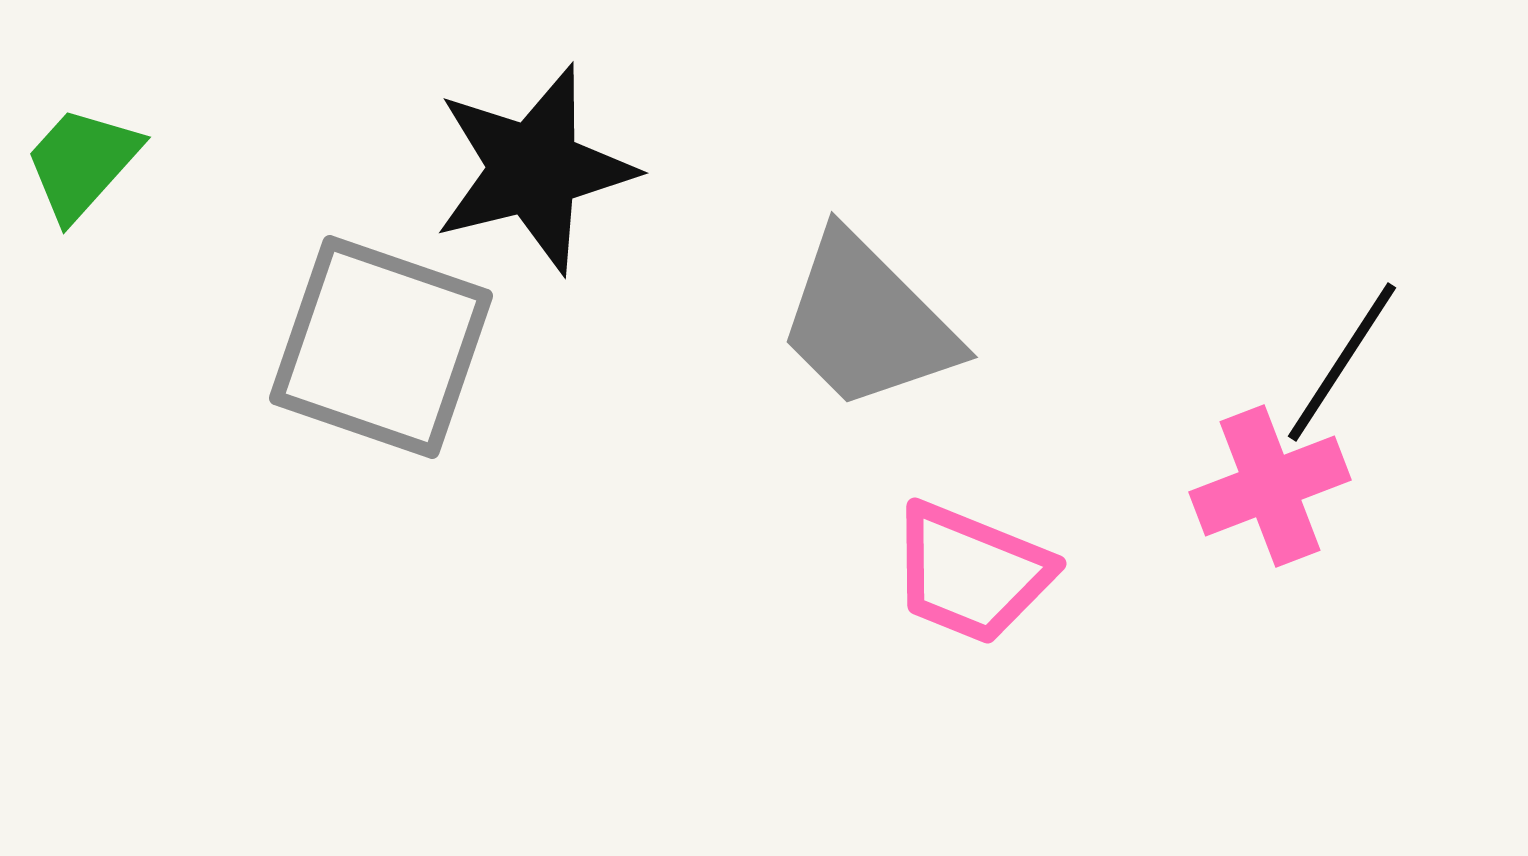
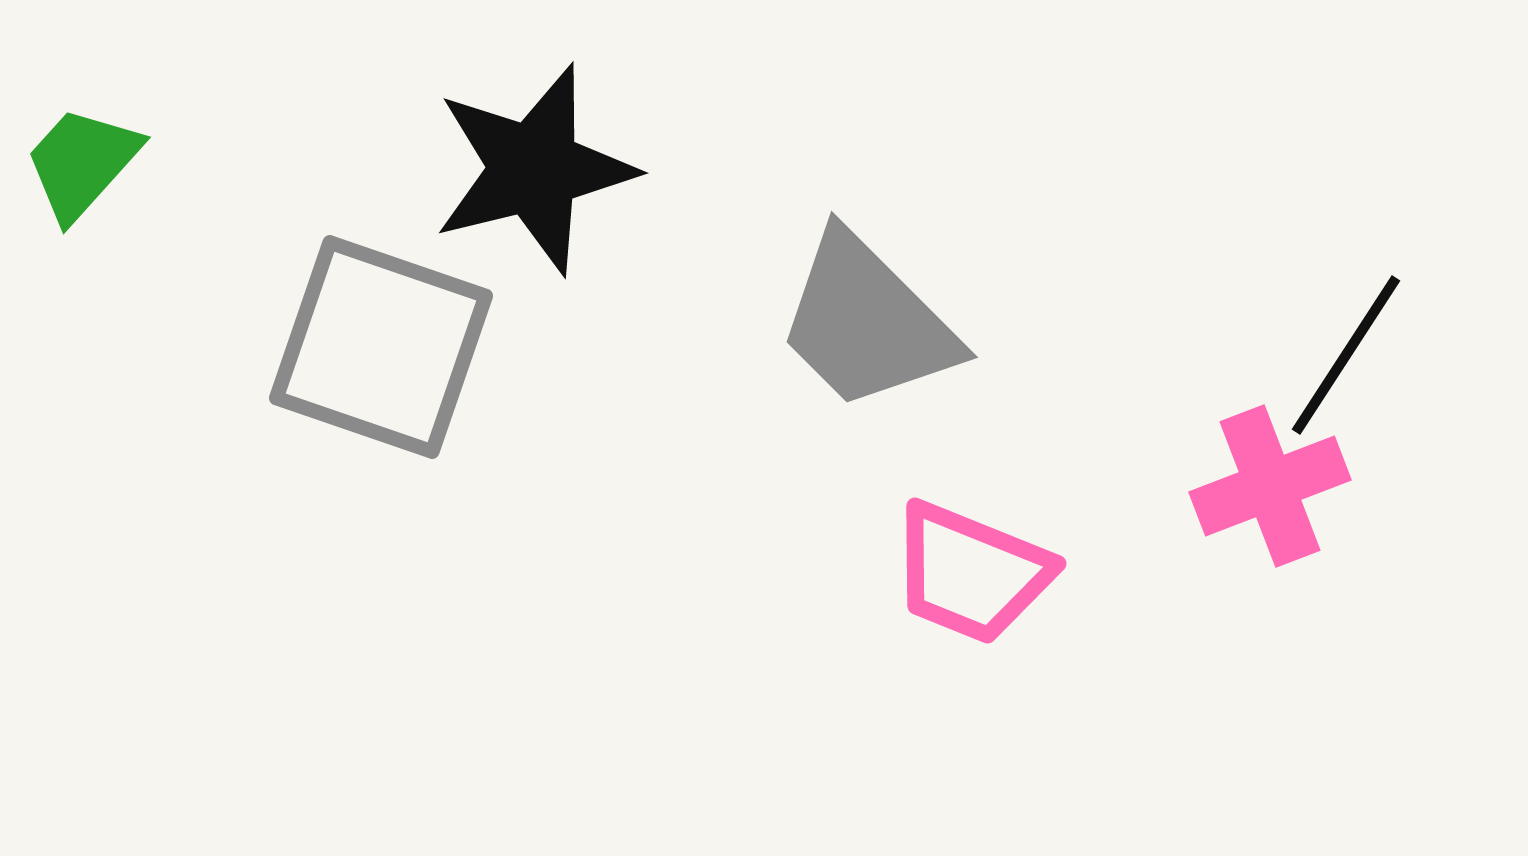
black line: moved 4 px right, 7 px up
